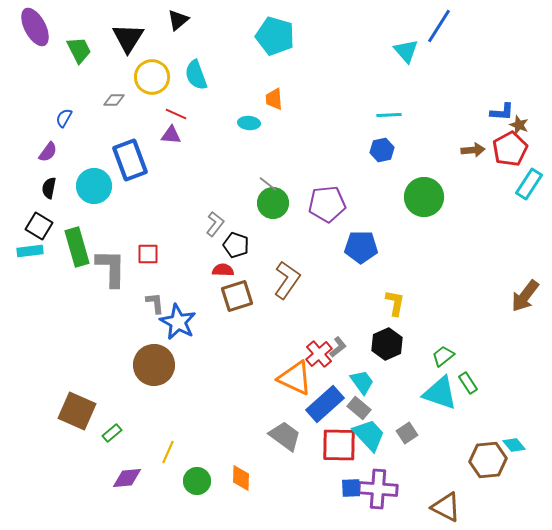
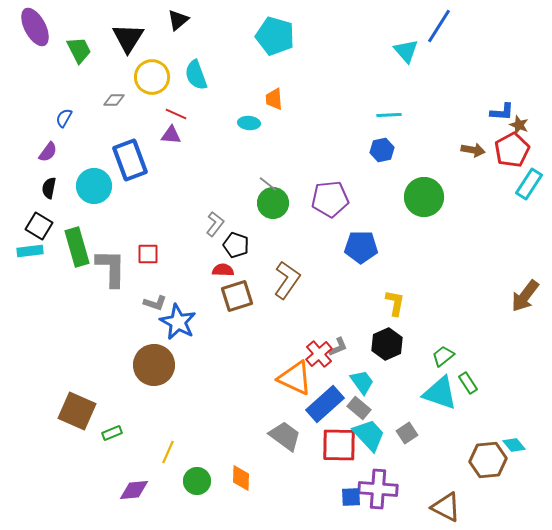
red pentagon at (510, 149): moved 2 px right, 1 px down
brown arrow at (473, 150): rotated 15 degrees clockwise
purple pentagon at (327, 204): moved 3 px right, 5 px up
gray L-shape at (155, 303): rotated 115 degrees clockwise
gray L-shape at (338, 347): rotated 15 degrees clockwise
green rectangle at (112, 433): rotated 18 degrees clockwise
purple diamond at (127, 478): moved 7 px right, 12 px down
blue square at (351, 488): moved 9 px down
